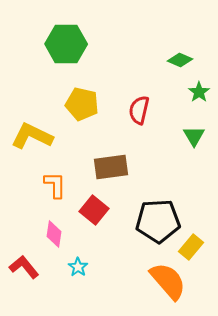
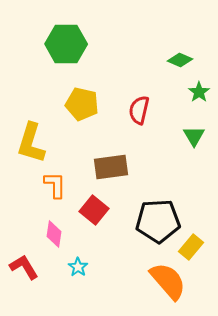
yellow L-shape: moved 1 px left, 7 px down; rotated 99 degrees counterclockwise
red L-shape: rotated 8 degrees clockwise
